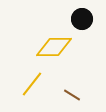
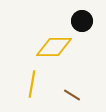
black circle: moved 2 px down
yellow line: rotated 28 degrees counterclockwise
